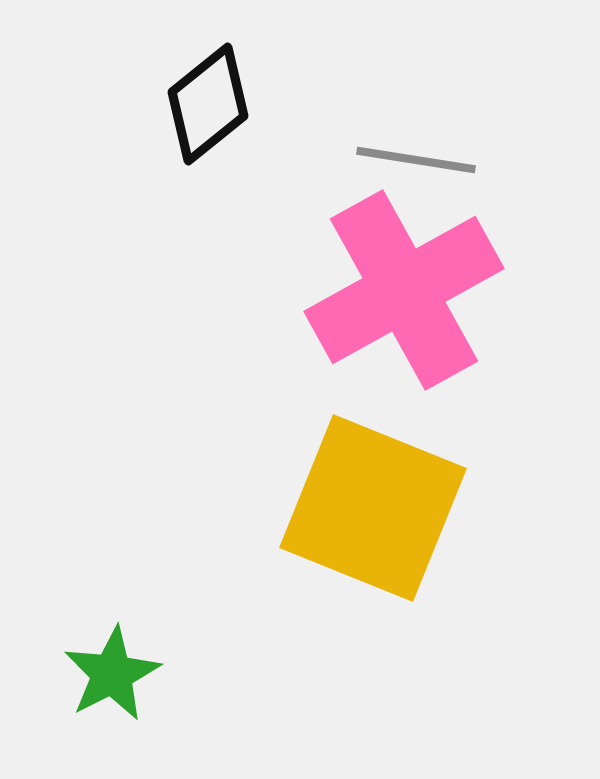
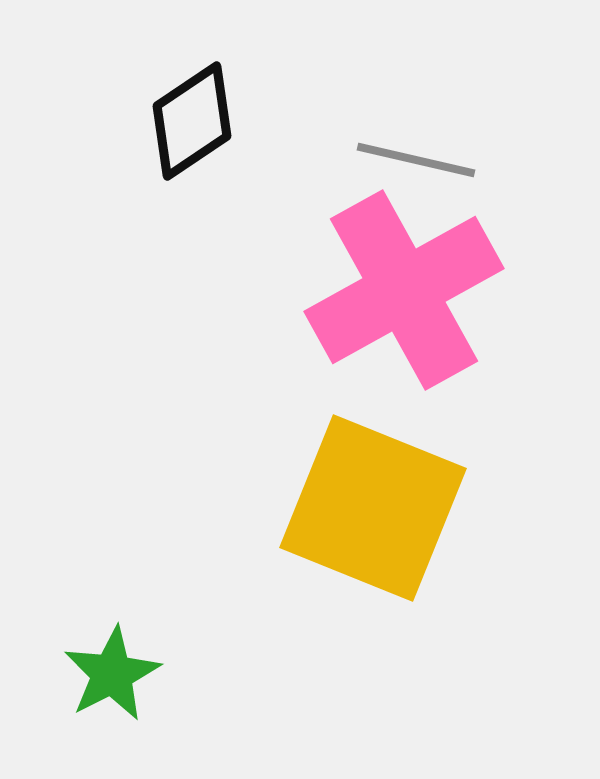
black diamond: moved 16 px left, 17 px down; rotated 5 degrees clockwise
gray line: rotated 4 degrees clockwise
